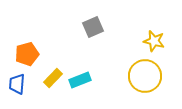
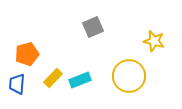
yellow circle: moved 16 px left
